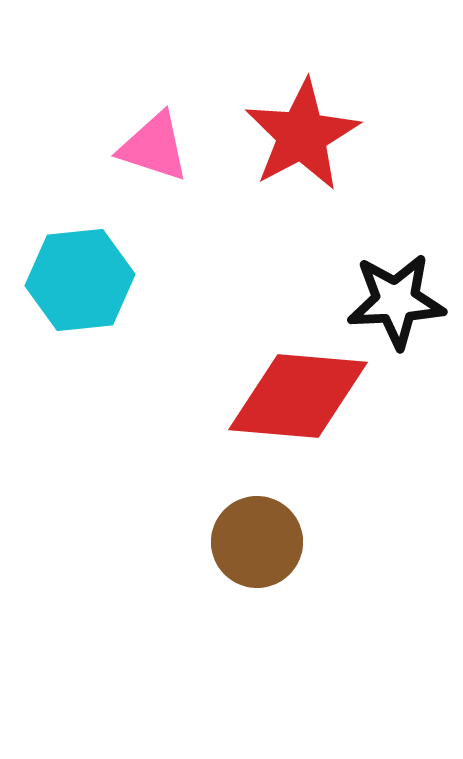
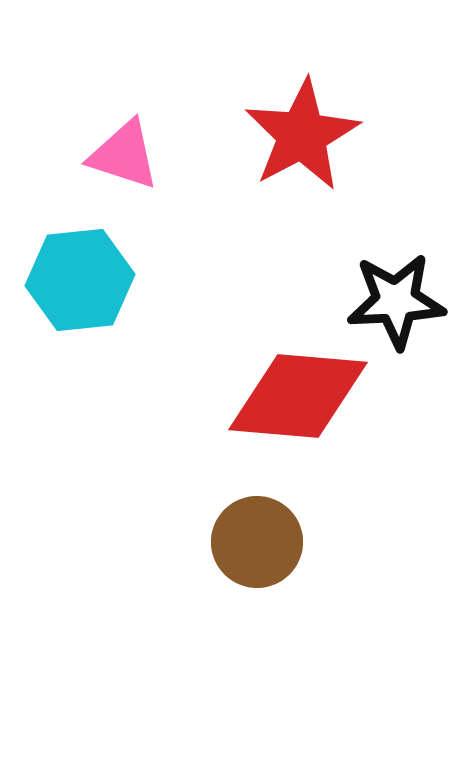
pink triangle: moved 30 px left, 8 px down
